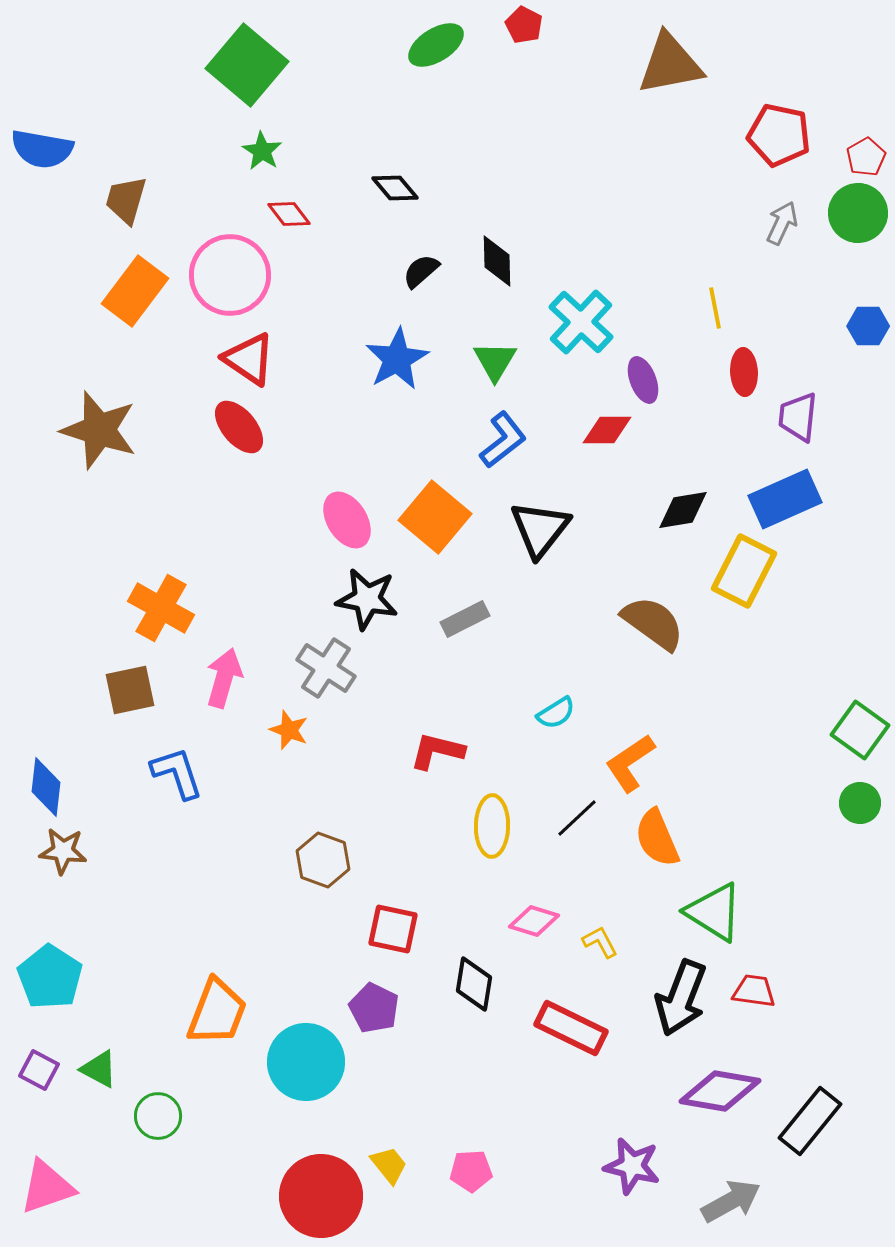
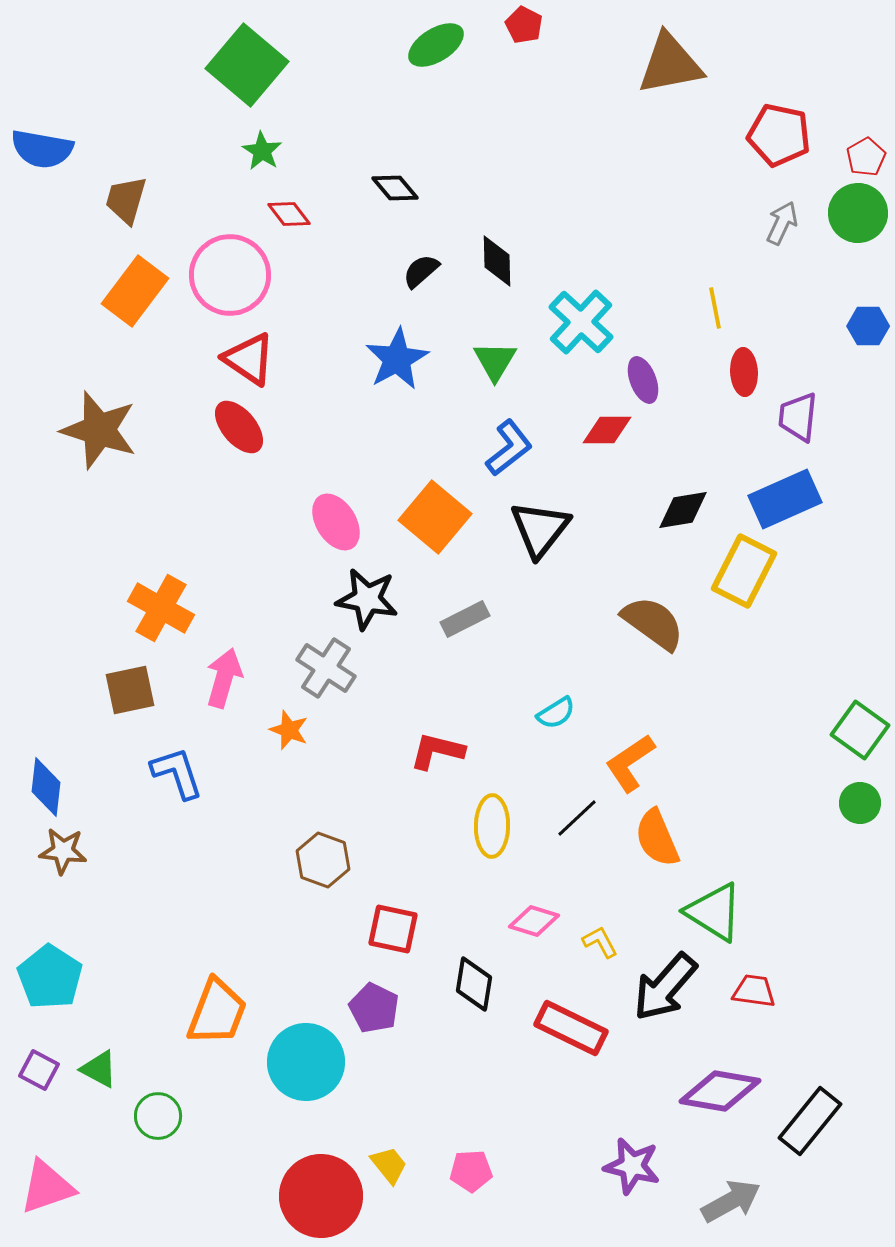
blue L-shape at (503, 440): moved 6 px right, 8 px down
pink ellipse at (347, 520): moved 11 px left, 2 px down
black arrow at (681, 998): moved 16 px left, 11 px up; rotated 20 degrees clockwise
